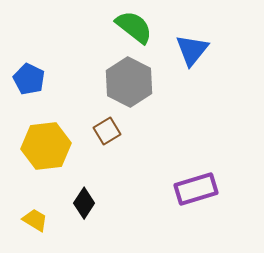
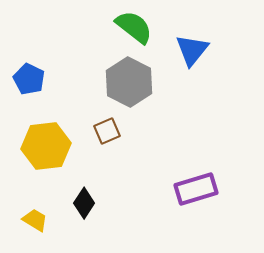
brown square: rotated 8 degrees clockwise
